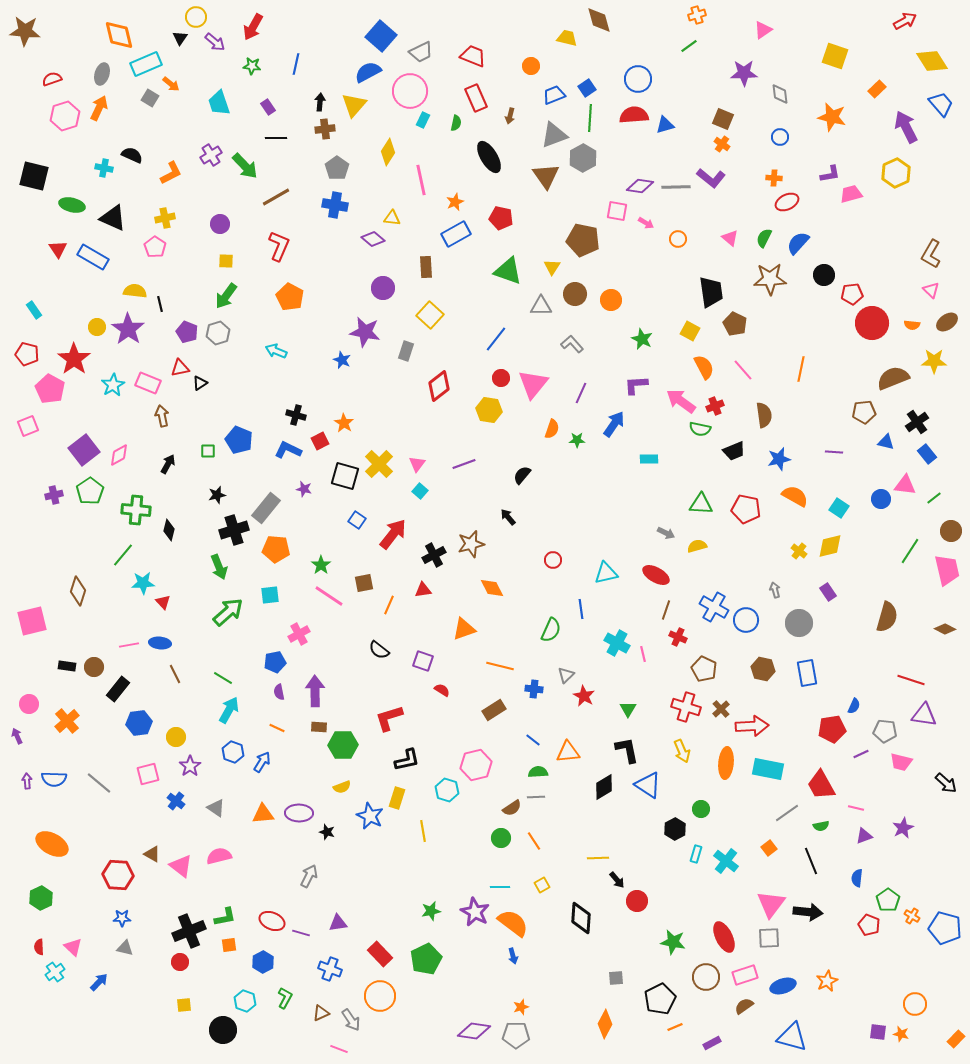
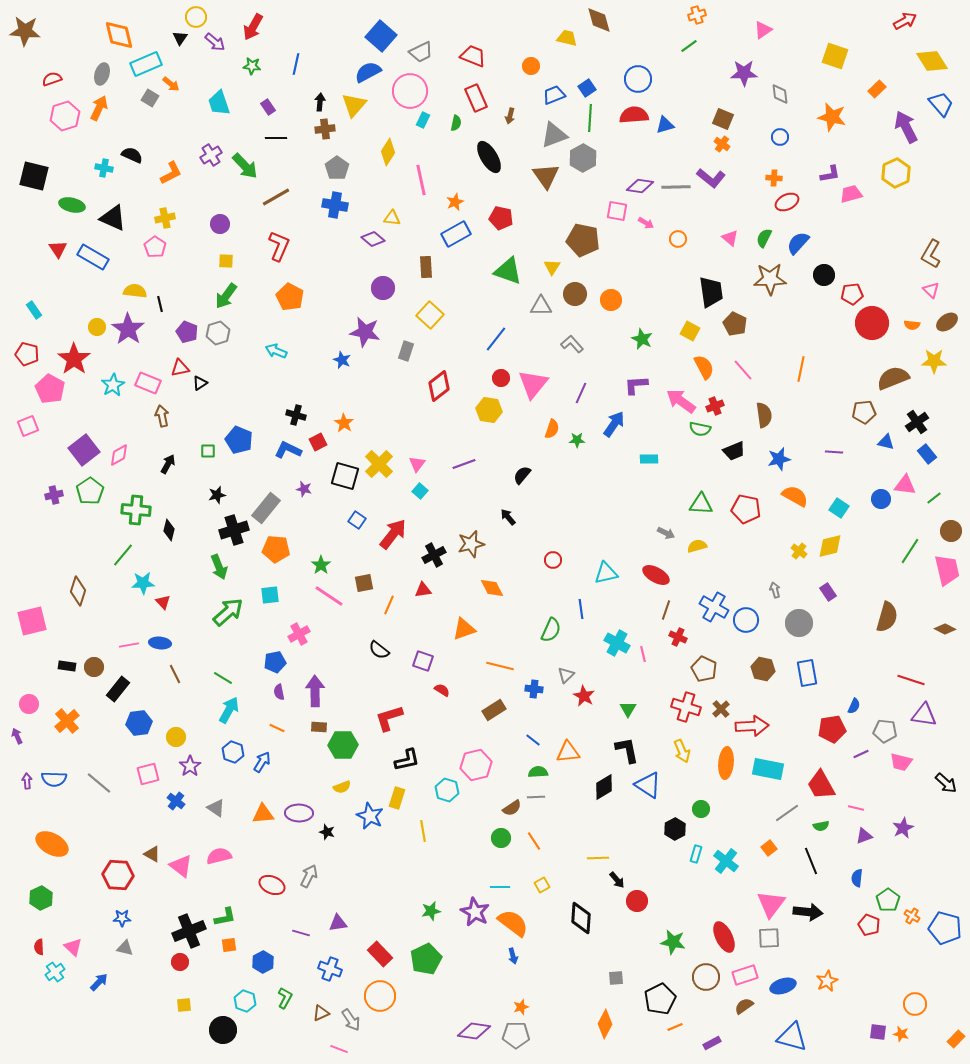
red square at (320, 441): moved 2 px left, 1 px down
red ellipse at (272, 921): moved 36 px up
